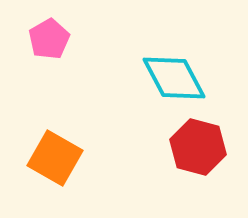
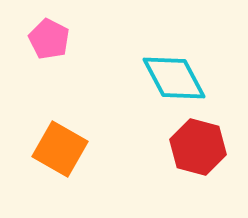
pink pentagon: rotated 15 degrees counterclockwise
orange square: moved 5 px right, 9 px up
